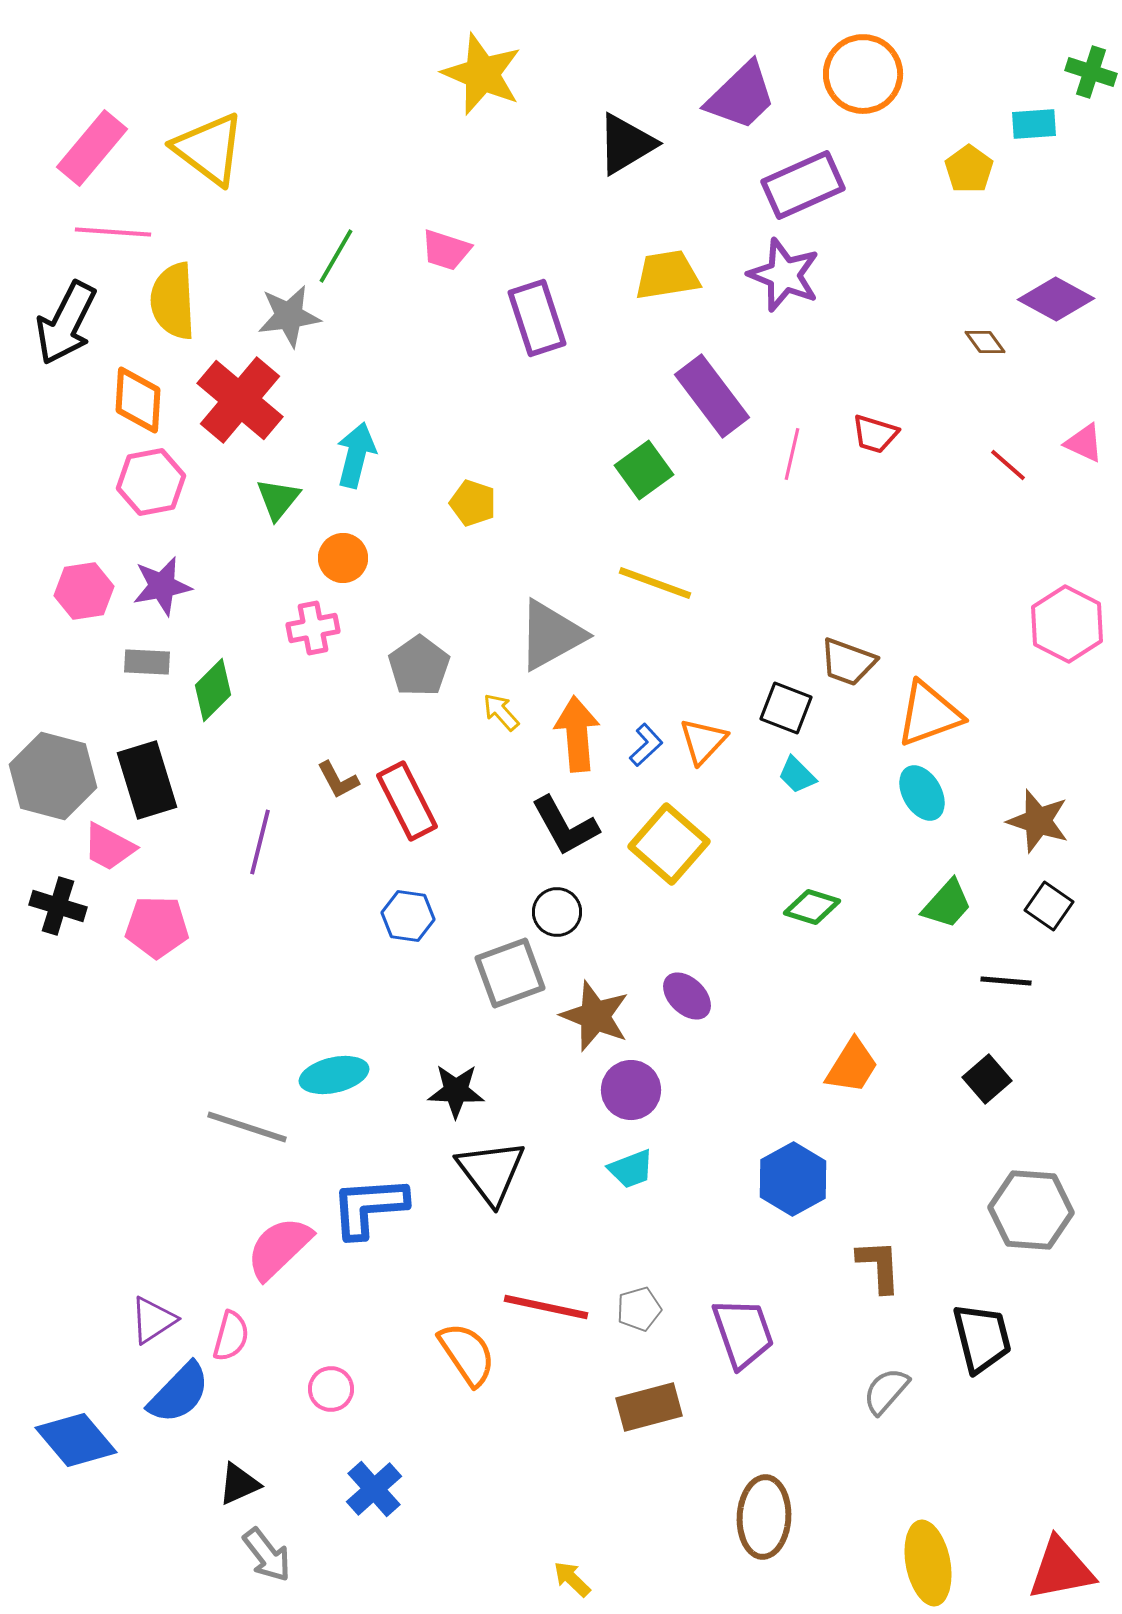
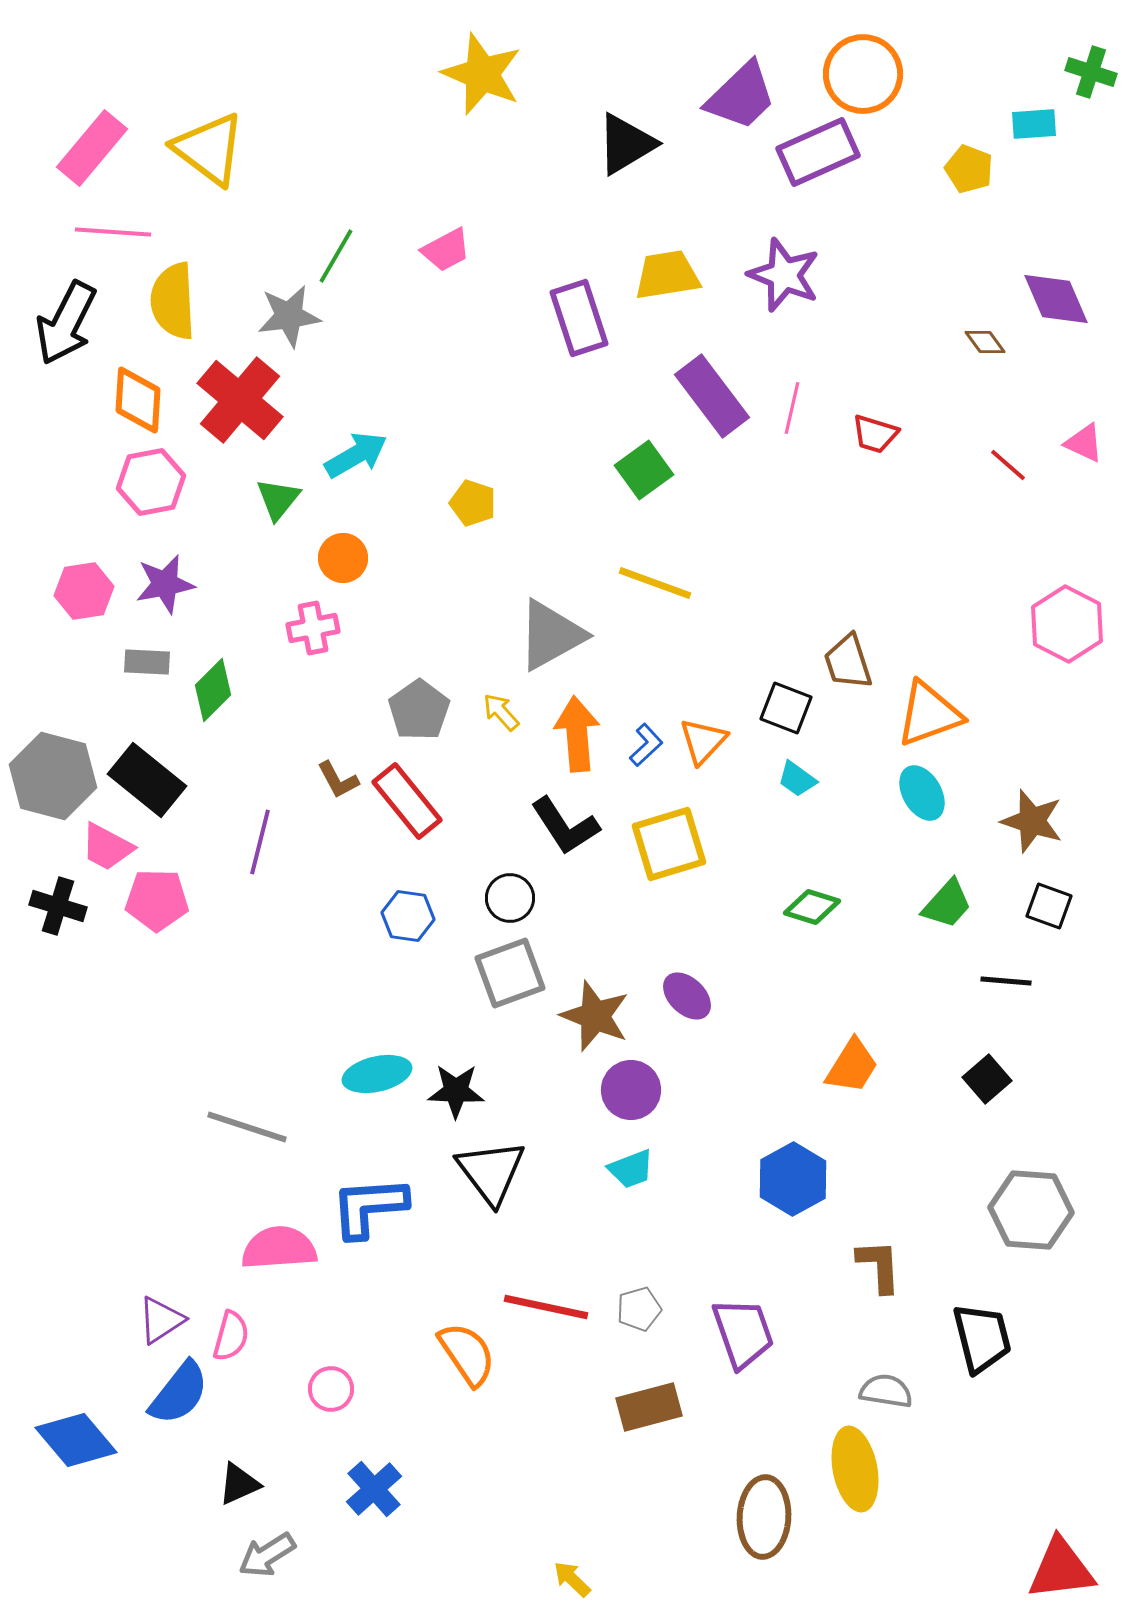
yellow pentagon at (969, 169): rotated 15 degrees counterclockwise
purple rectangle at (803, 185): moved 15 px right, 33 px up
pink trapezoid at (446, 250): rotated 46 degrees counterclockwise
purple diamond at (1056, 299): rotated 38 degrees clockwise
purple rectangle at (537, 318): moved 42 px right
pink line at (792, 454): moved 46 px up
cyan arrow at (356, 455): rotated 46 degrees clockwise
purple star at (162, 586): moved 3 px right, 2 px up
brown trapezoid at (848, 662): rotated 52 degrees clockwise
gray pentagon at (419, 666): moved 44 px down
cyan trapezoid at (797, 775): moved 4 px down; rotated 9 degrees counterclockwise
black rectangle at (147, 780): rotated 34 degrees counterclockwise
red rectangle at (407, 801): rotated 12 degrees counterclockwise
brown star at (1038, 821): moved 6 px left
black L-shape at (565, 826): rotated 4 degrees counterclockwise
yellow square at (669, 844): rotated 32 degrees clockwise
pink trapezoid at (109, 847): moved 2 px left
black square at (1049, 906): rotated 15 degrees counterclockwise
black circle at (557, 912): moved 47 px left, 14 px up
pink pentagon at (157, 927): moved 27 px up
cyan ellipse at (334, 1075): moved 43 px right, 1 px up
pink semicircle at (279, 1248): rotated 40 degrees clockwise
purple triangle at (153, 1320): moved 8 px right
gray semicircle at (886, 1391): rotated 58 degrees clockwise
blue semicircle at (179, 1393): rotated 6 degrees counterclockwise
gray arrow at (267, 1555): rotated 96 degrees clockwise
yellow ellipse at (928, 1563): moved 73 px left, 94 px up
red triangle at (1061, 1569): rotated 4 degrees clockwise
